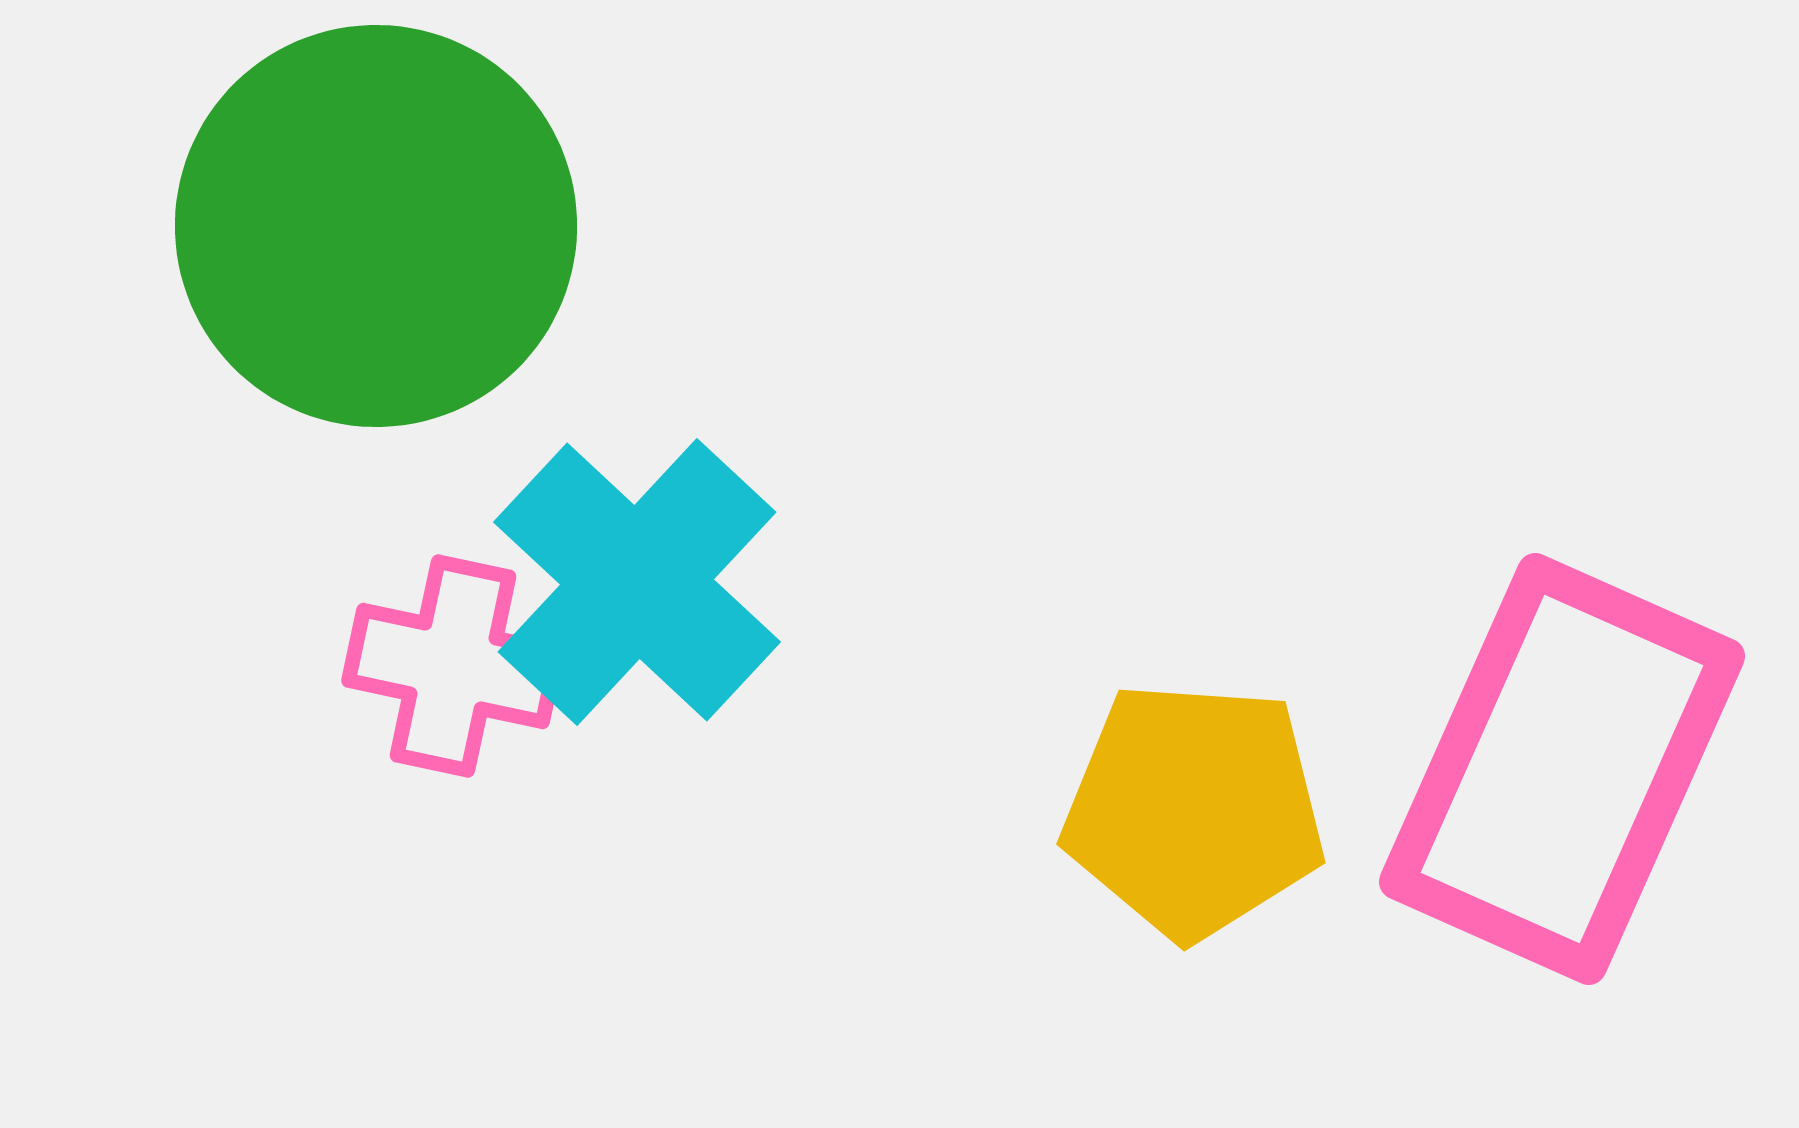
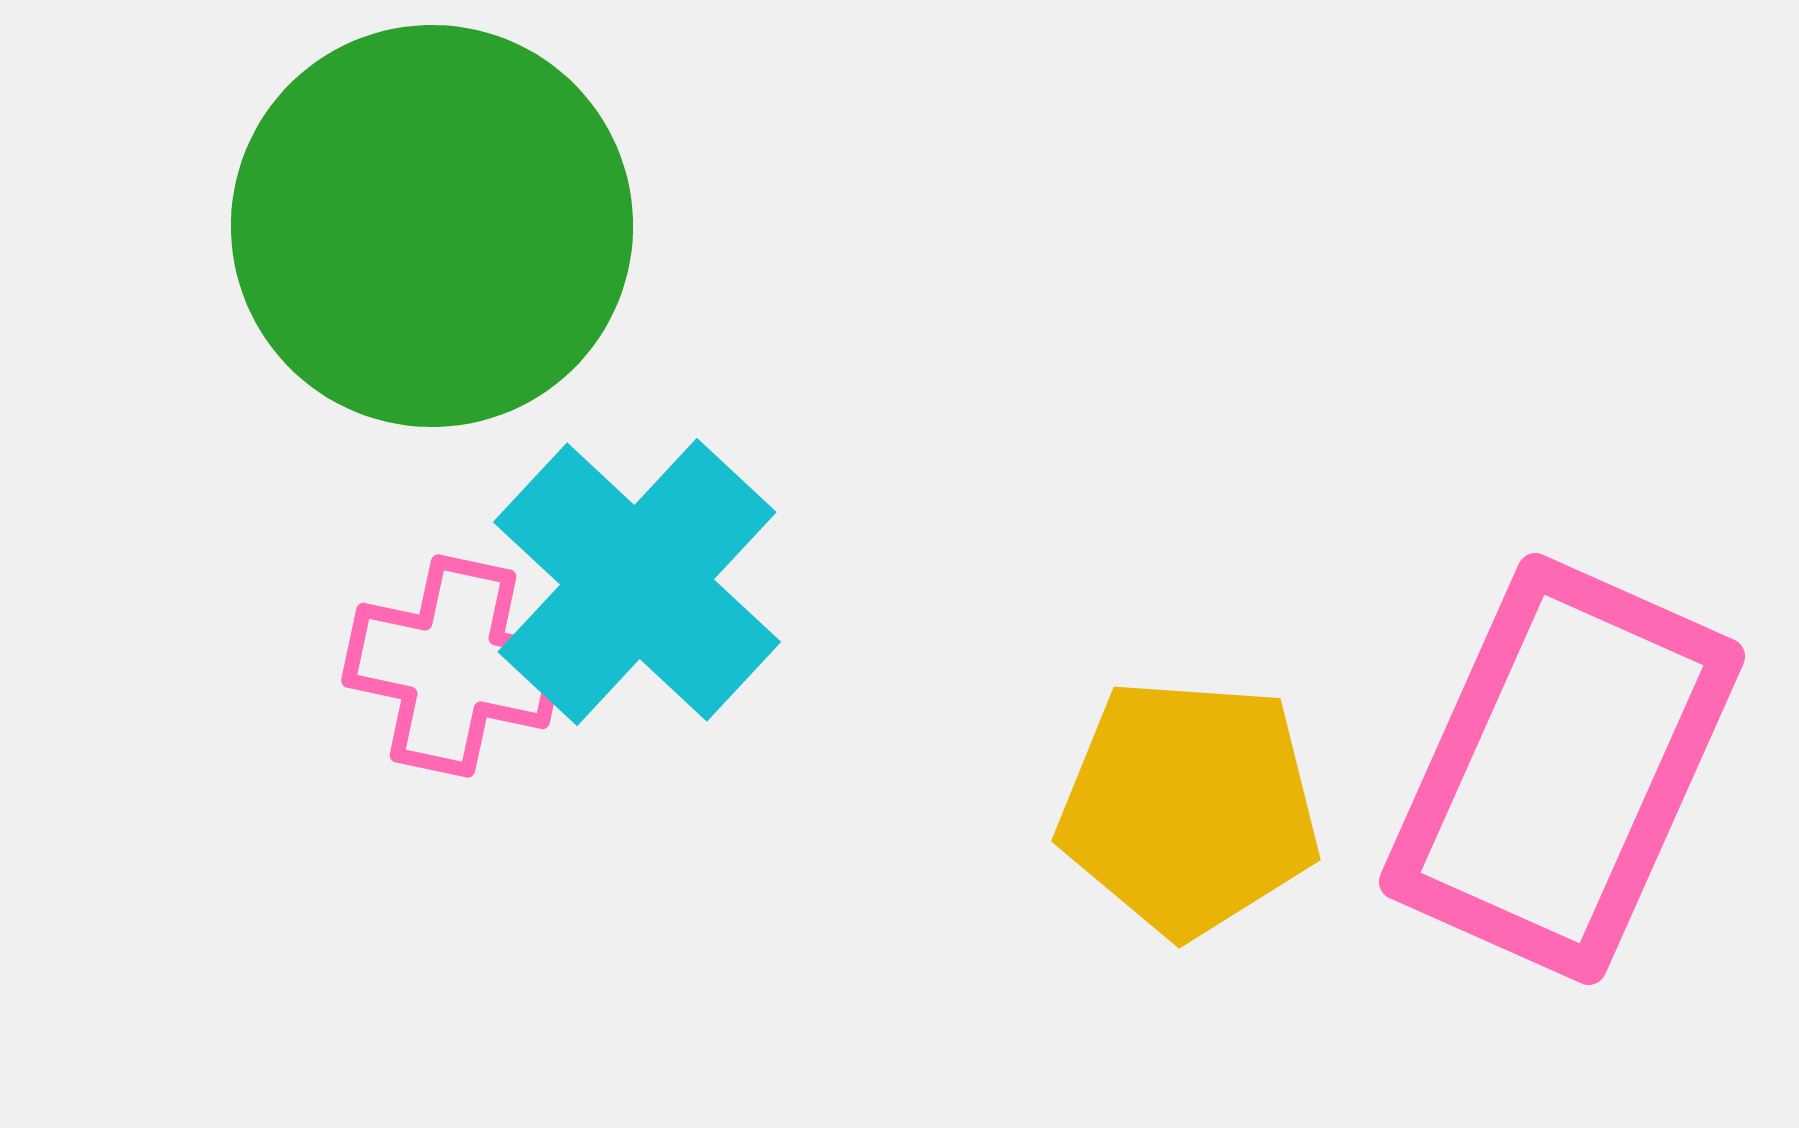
green circle: moved 56 px right
yellow pentagon: moved 5 px left, 3 px up
